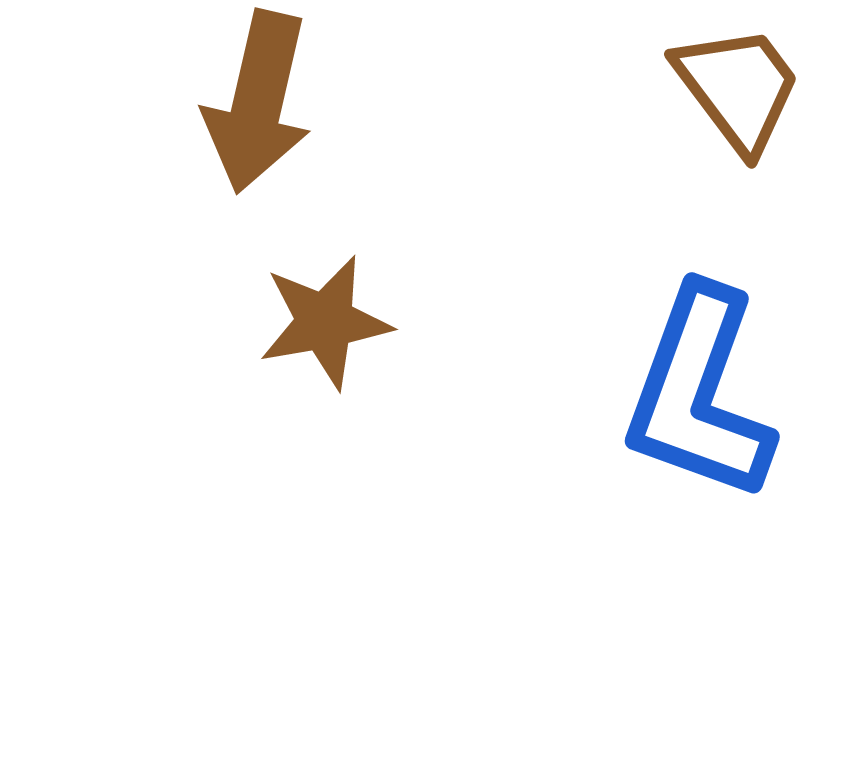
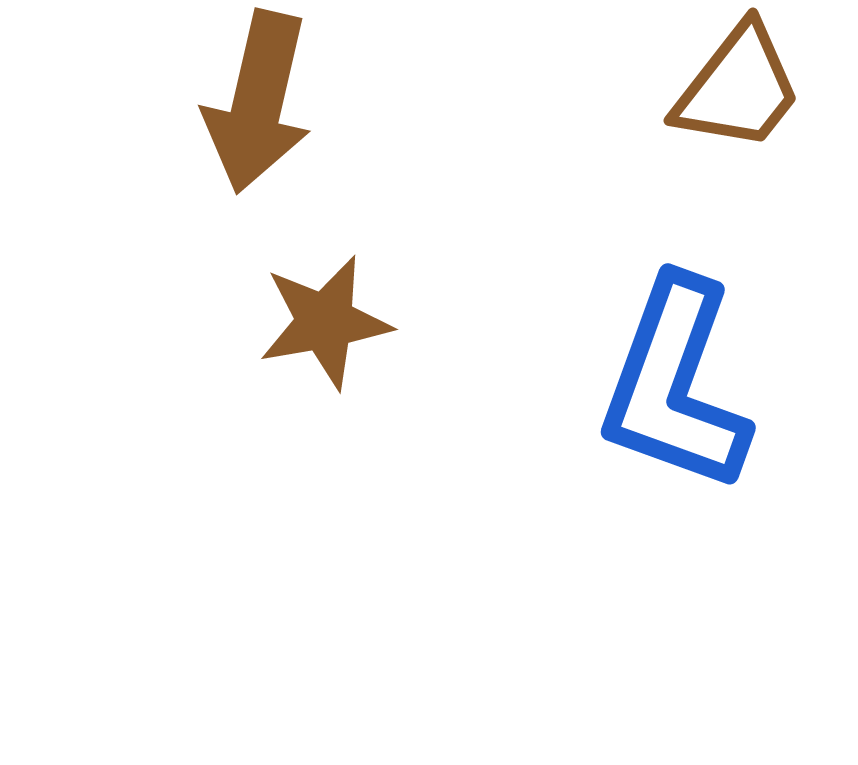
brown trapezoid: rotated 75 degrees clockwise
blue L-shape: moved 24 px left, 9 px up
